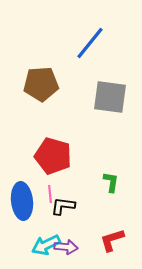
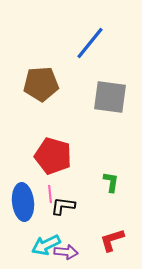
blue ellipse: moved 1 px right, 1 px down
purple arrow: moved 5 px down
